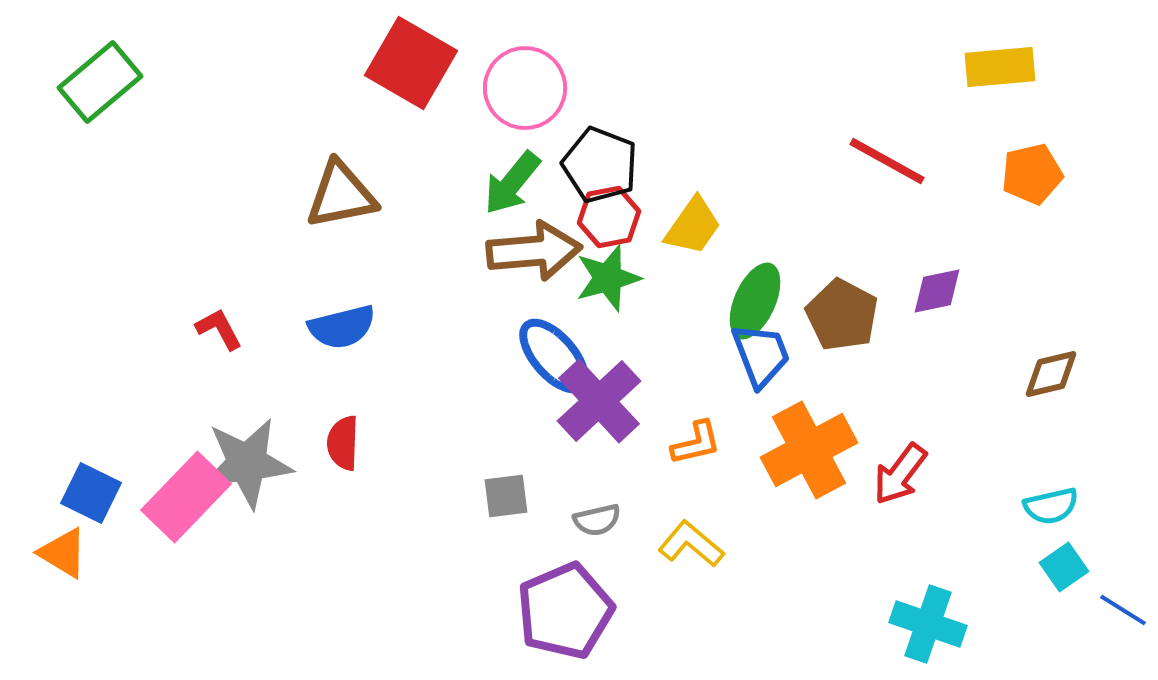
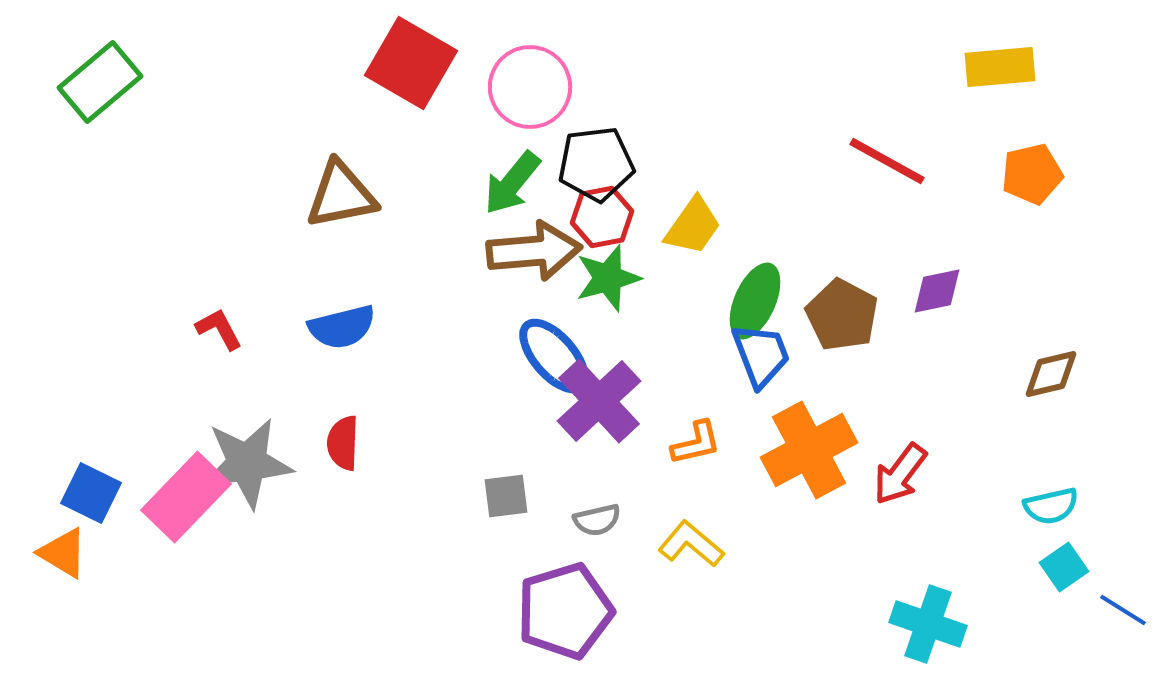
pink circle: moved 5 px right, 1 px up
black pentagon: moved 4 px left, 1 px up; rotated 28 degrees counterclockwise
red hexagon: moved 7 px left
purple pentagon: rotated 6 degrees clockwise
